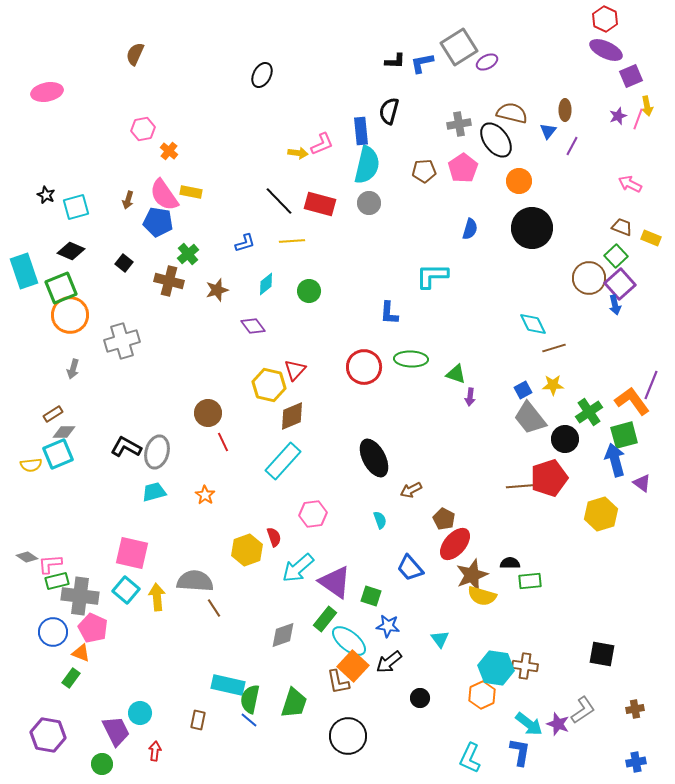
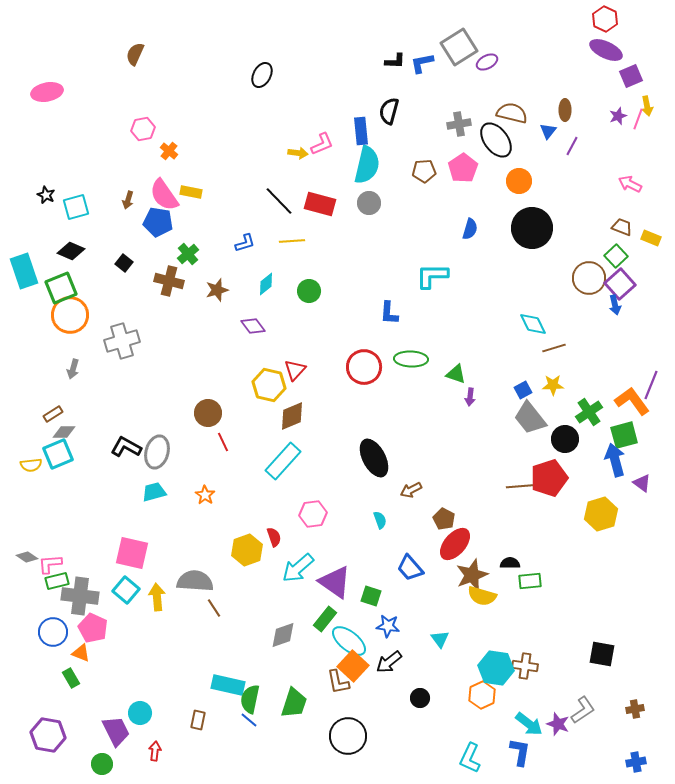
green rectangle at (71, 678): rotated 66 degrees counterclockwise
